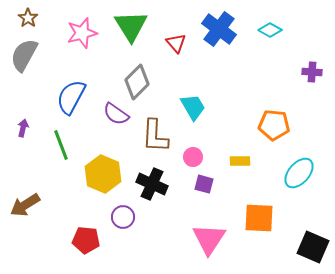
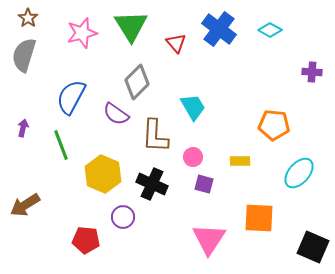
gray semicircle: rotated 12 degrees counterclockwise
